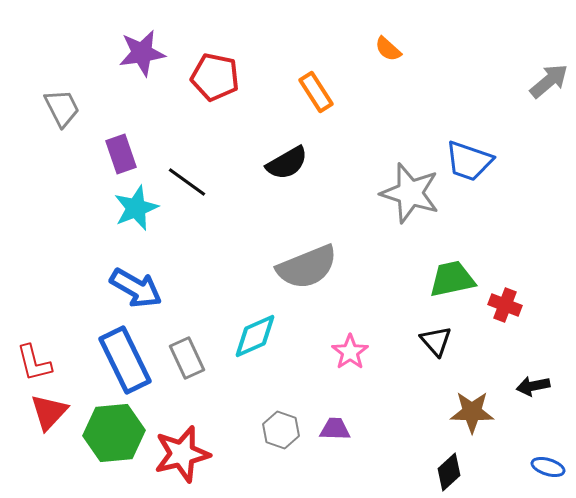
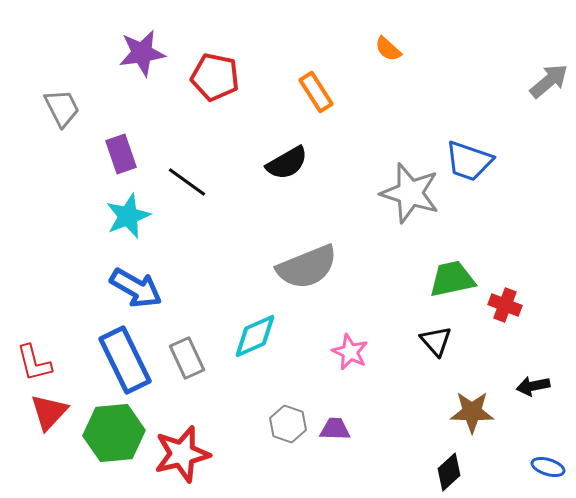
cyan star: moved 8 px left, 8 px down
pink star: rotated 12 degrees counterclockwise
gray hexagon: moved 7 px right, 6 px up
